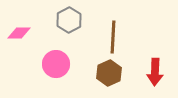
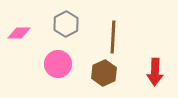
gray hexagon: moved 3 px left, 4 px down
pink circle: moved 2 px right
brown hexagon: moved 5 px left
